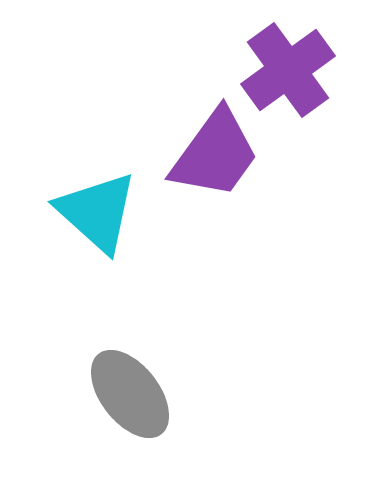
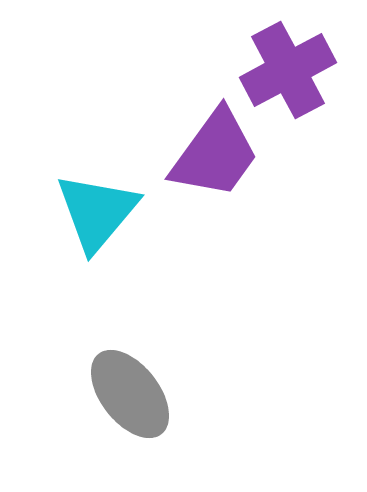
purple cross: rotated 8 degrees clockwise
cyan triangle: rotated 28 degrees clockwise
